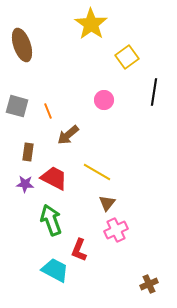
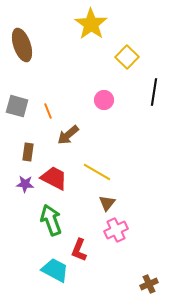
yellow square: rotated 10 degrees counterclockwise
